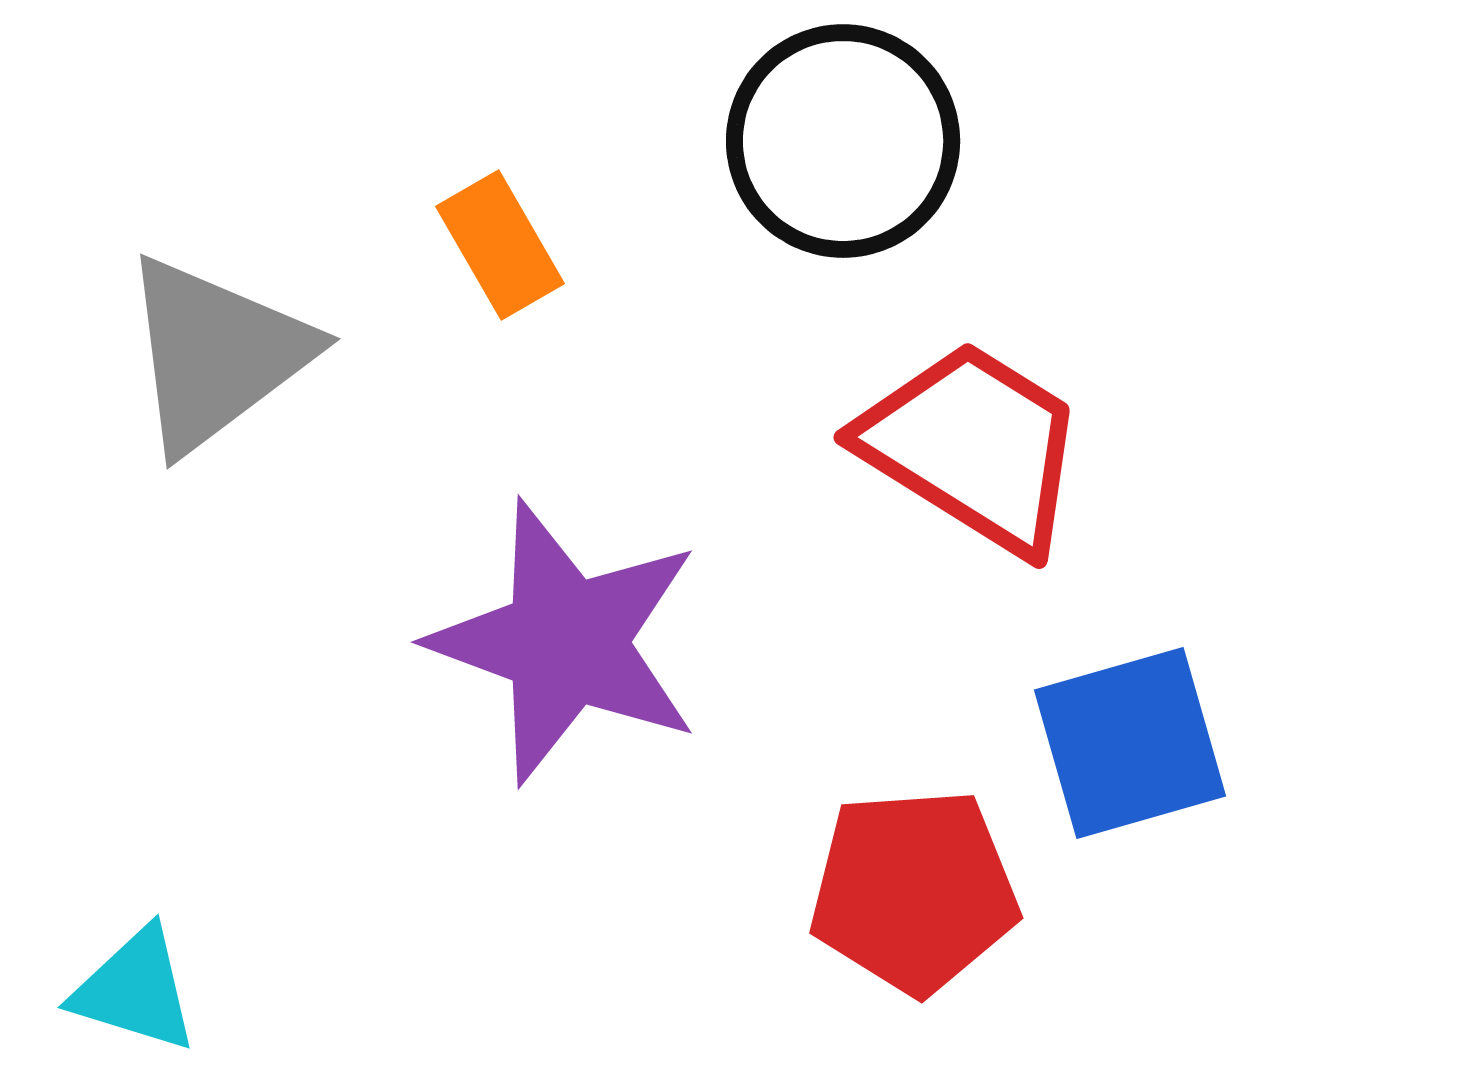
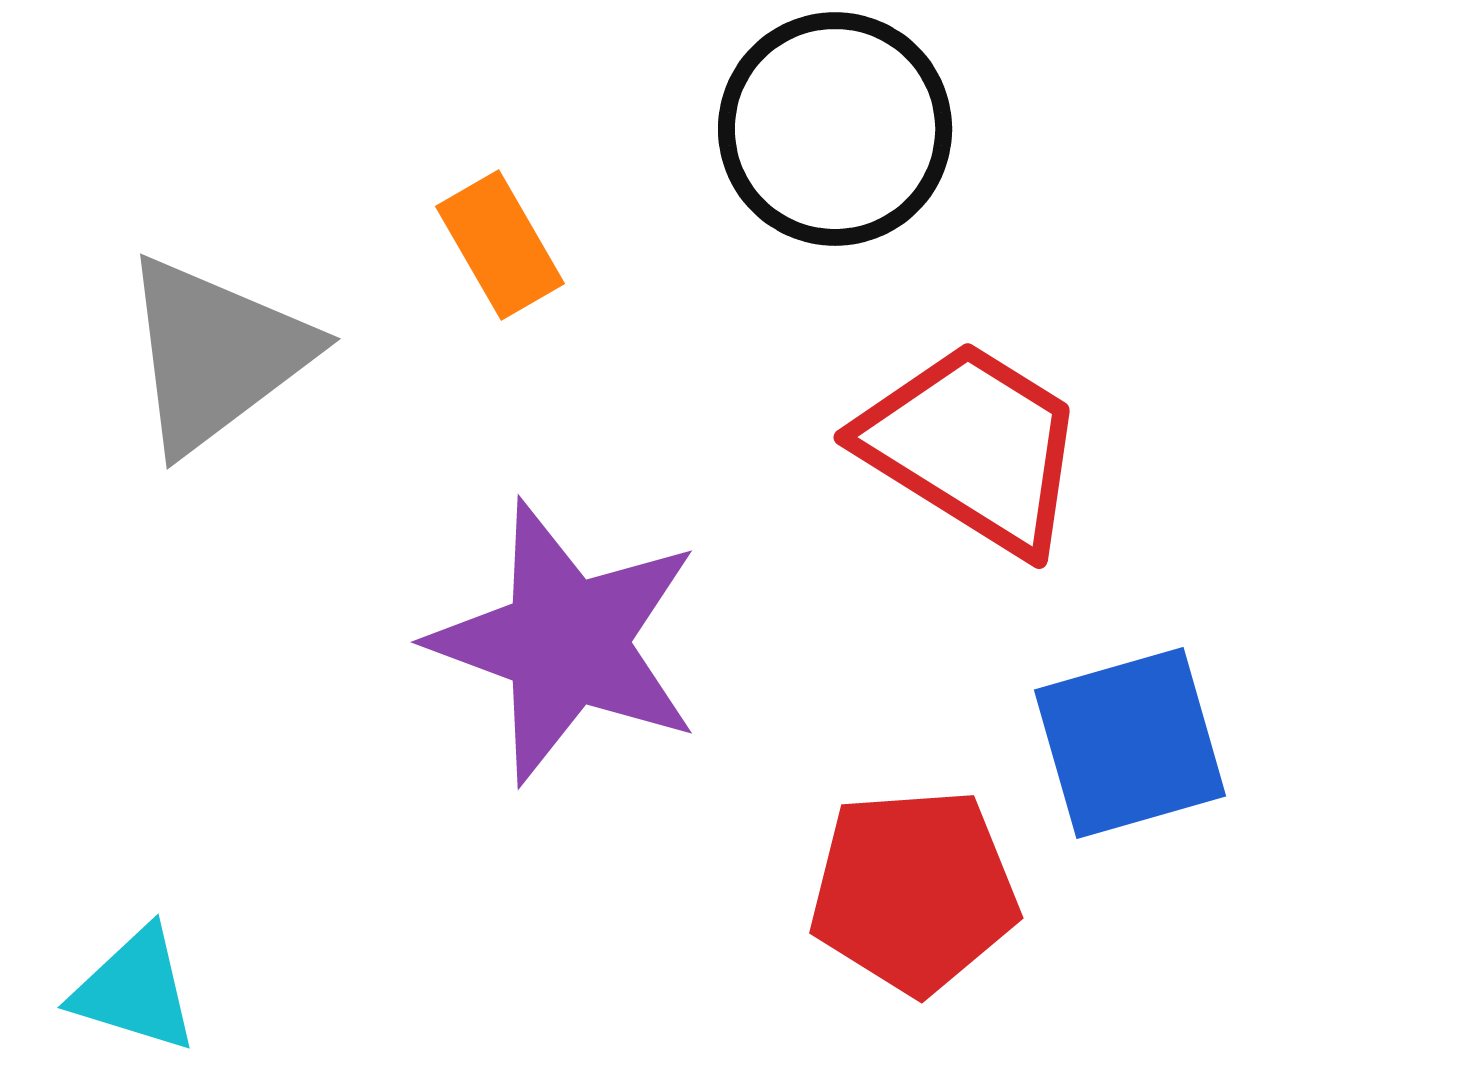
black circle: moved 8 px left, 12 px up
